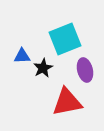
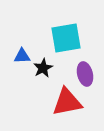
cyan square: moved 1 px right, 1 px up; rotated 12 degrees clockwise
purple ellipse: moved 4 px down
